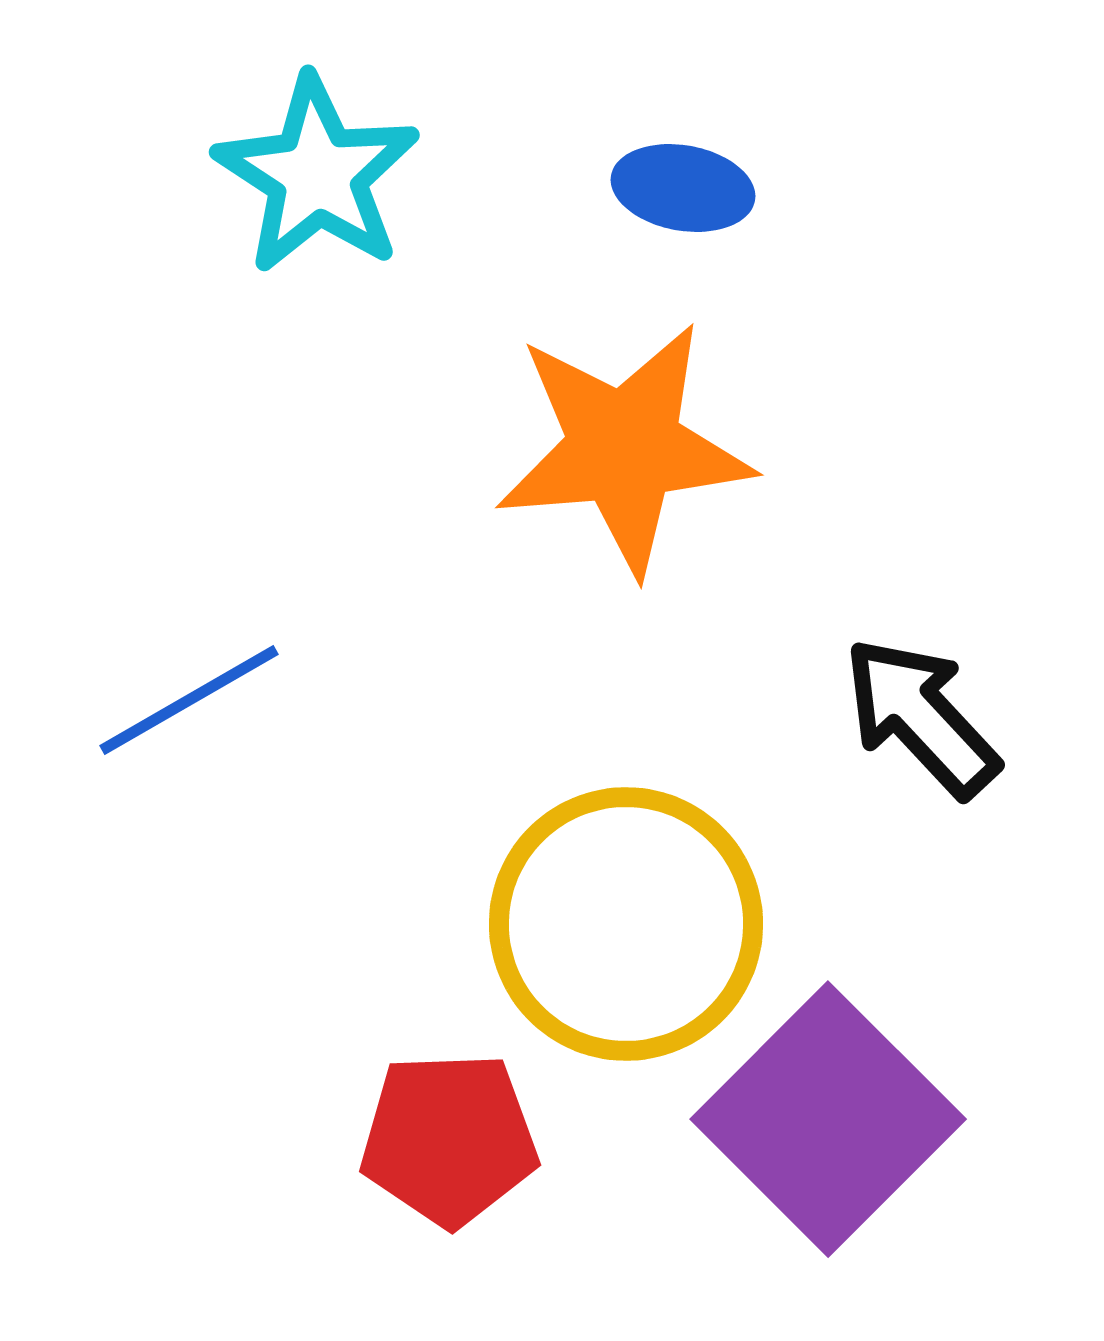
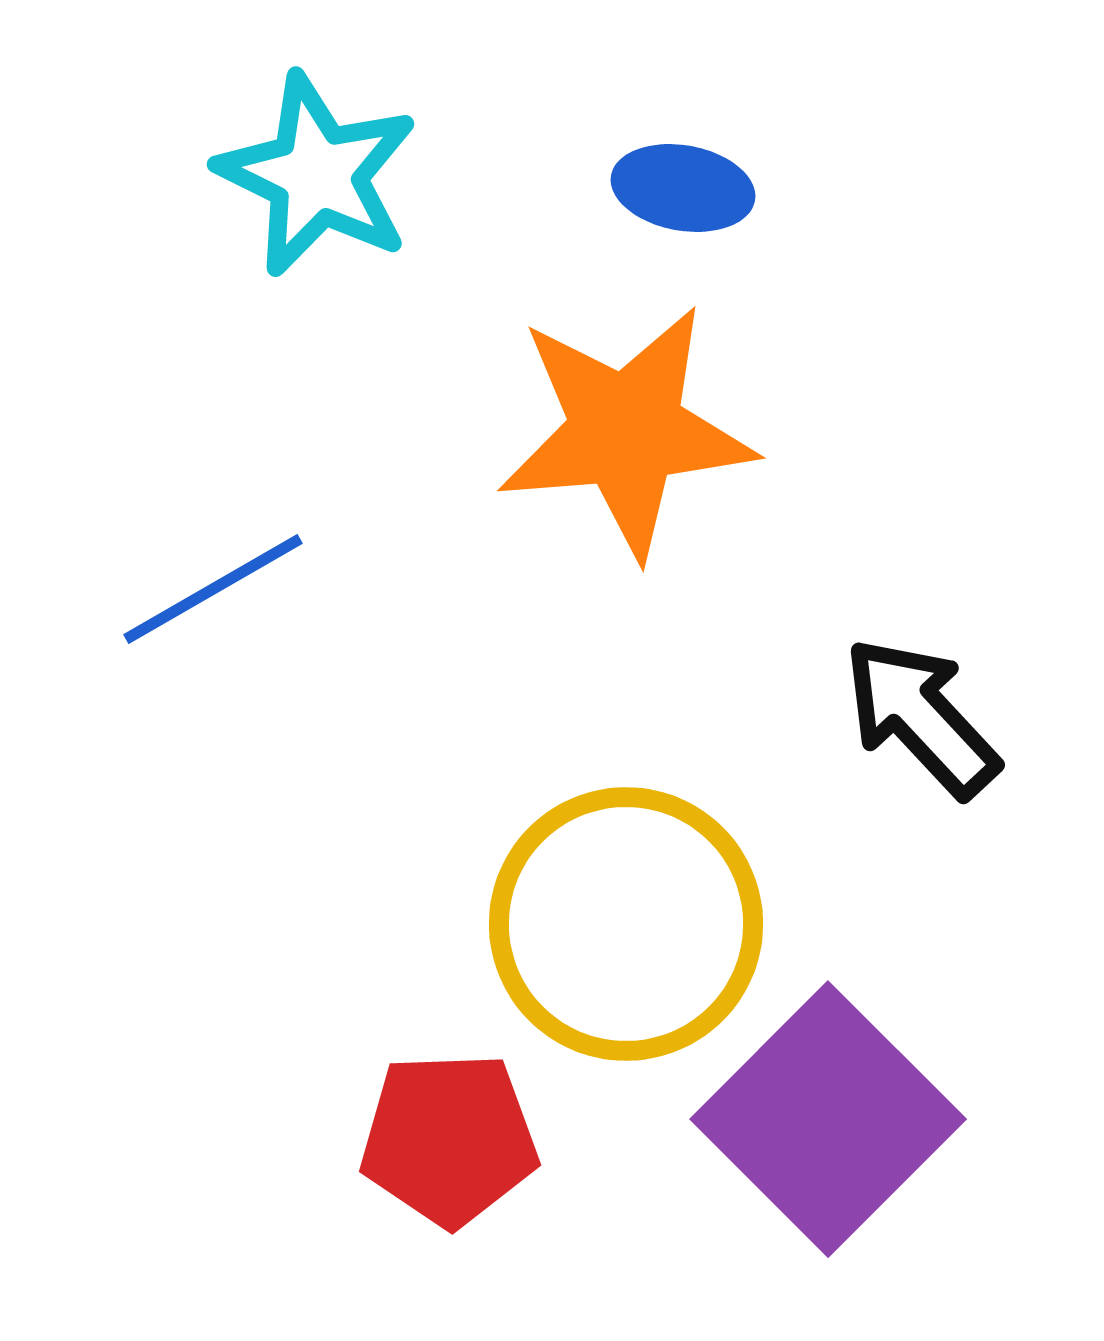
cyan star: rotated 7 degrees counterclockwise
orange star: moved 2 px right, 17 px up
blue line: moved 24 px right, 111 px up
